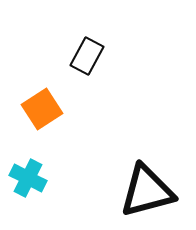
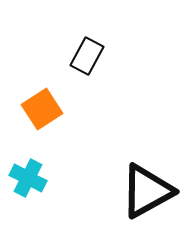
black triangle: rotated 14 degrees counterclockwise
